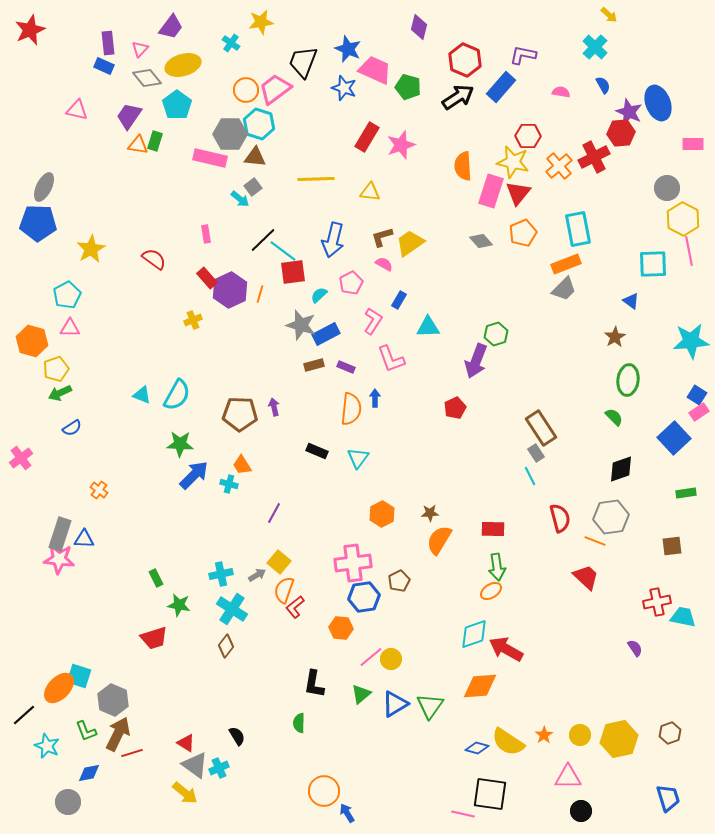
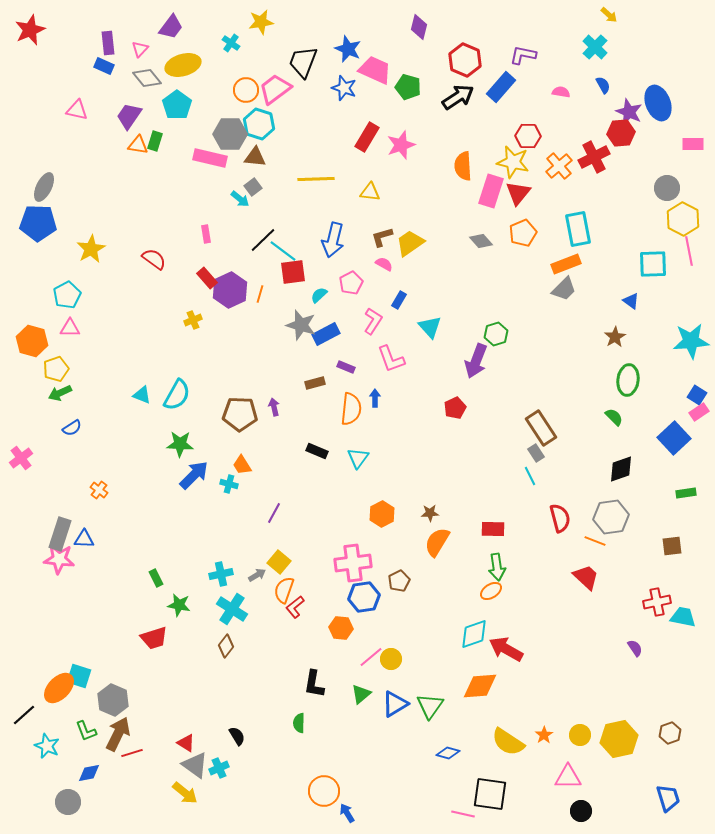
cyan triangle at (428, 327): moved 2 px right; rotated 50 degrees clockwise
brown rectangle at (314, 365): moved 1 px right, 18 px down
orange semicircle at (439, 540): moved 2 px left, 2 px down
blue diamond at (477, 748): moved 29 px left, 5 px down
